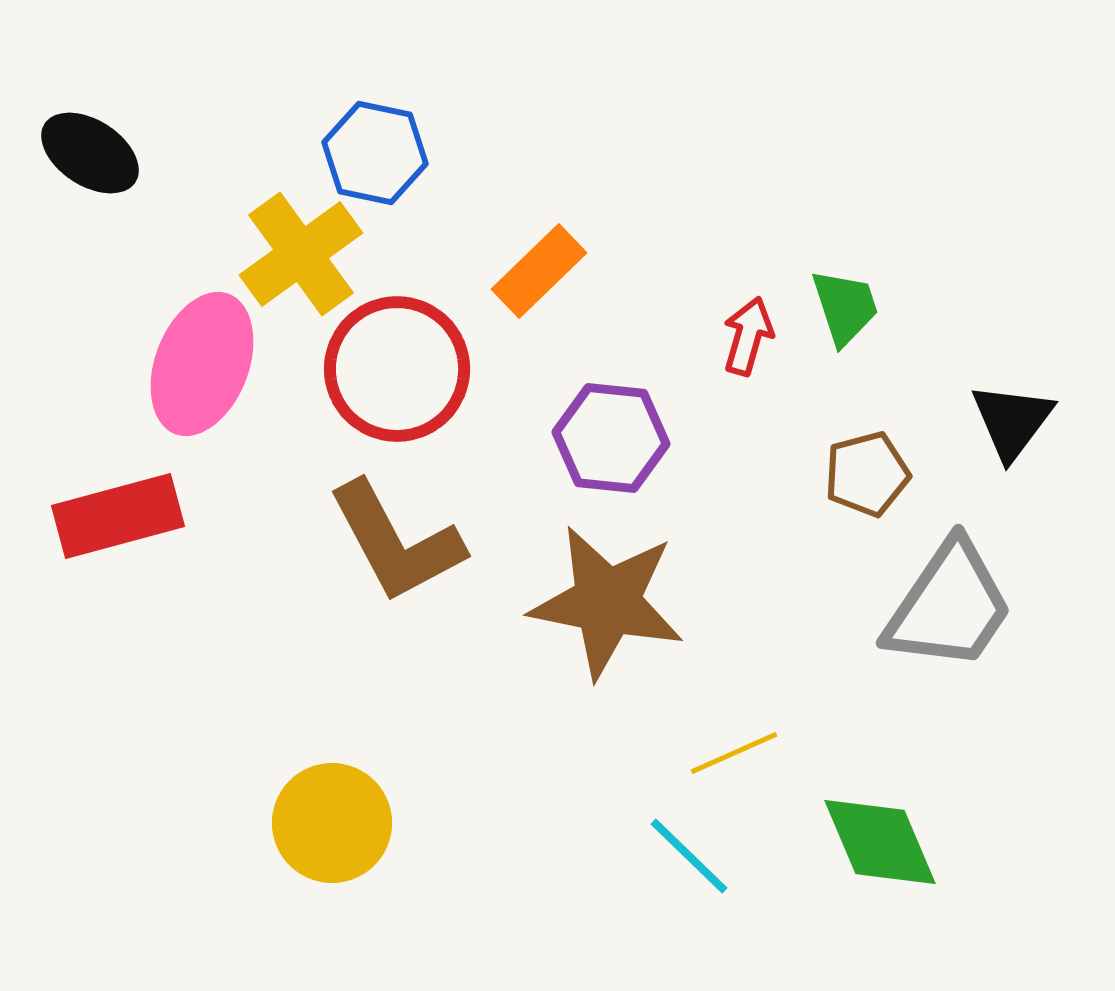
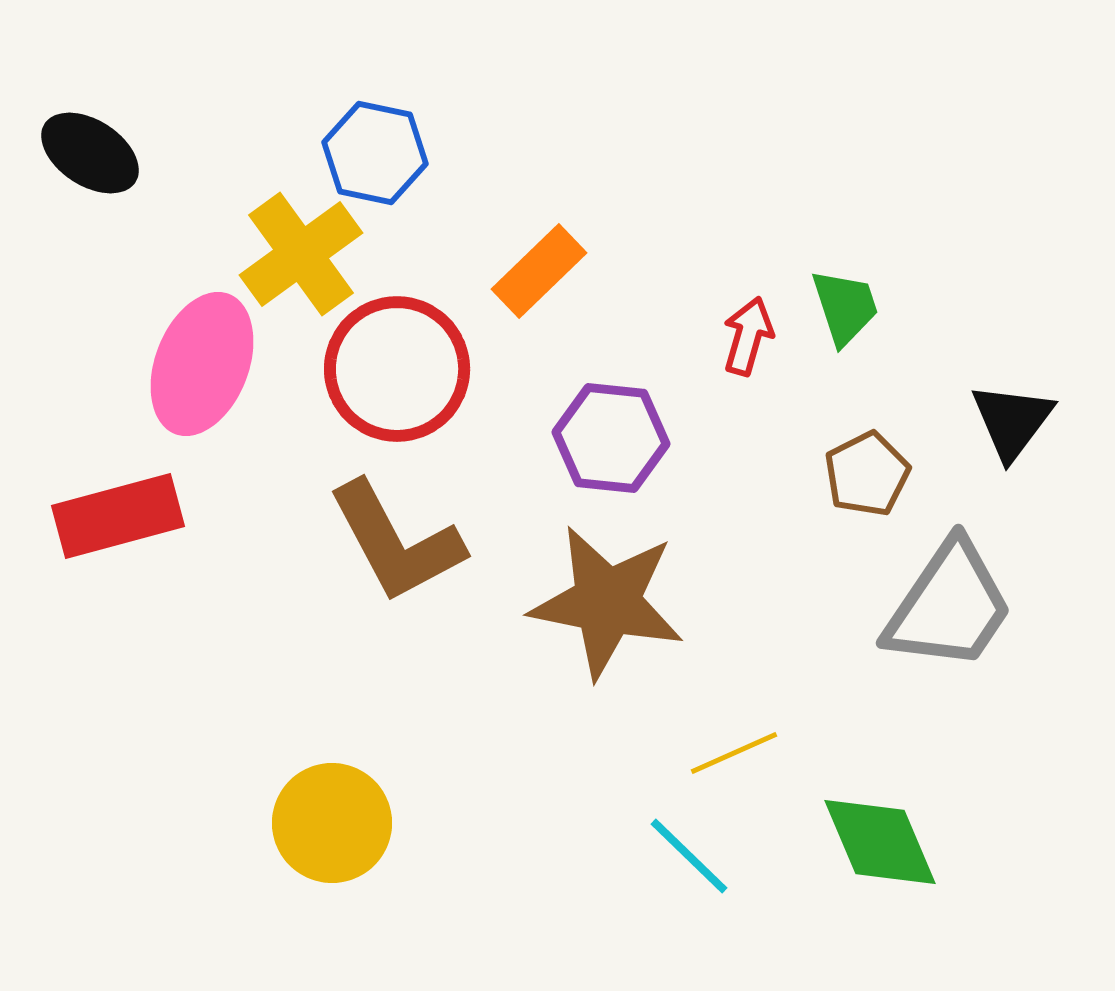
brown pentagon: rotated 12 degrees counterclockwise
